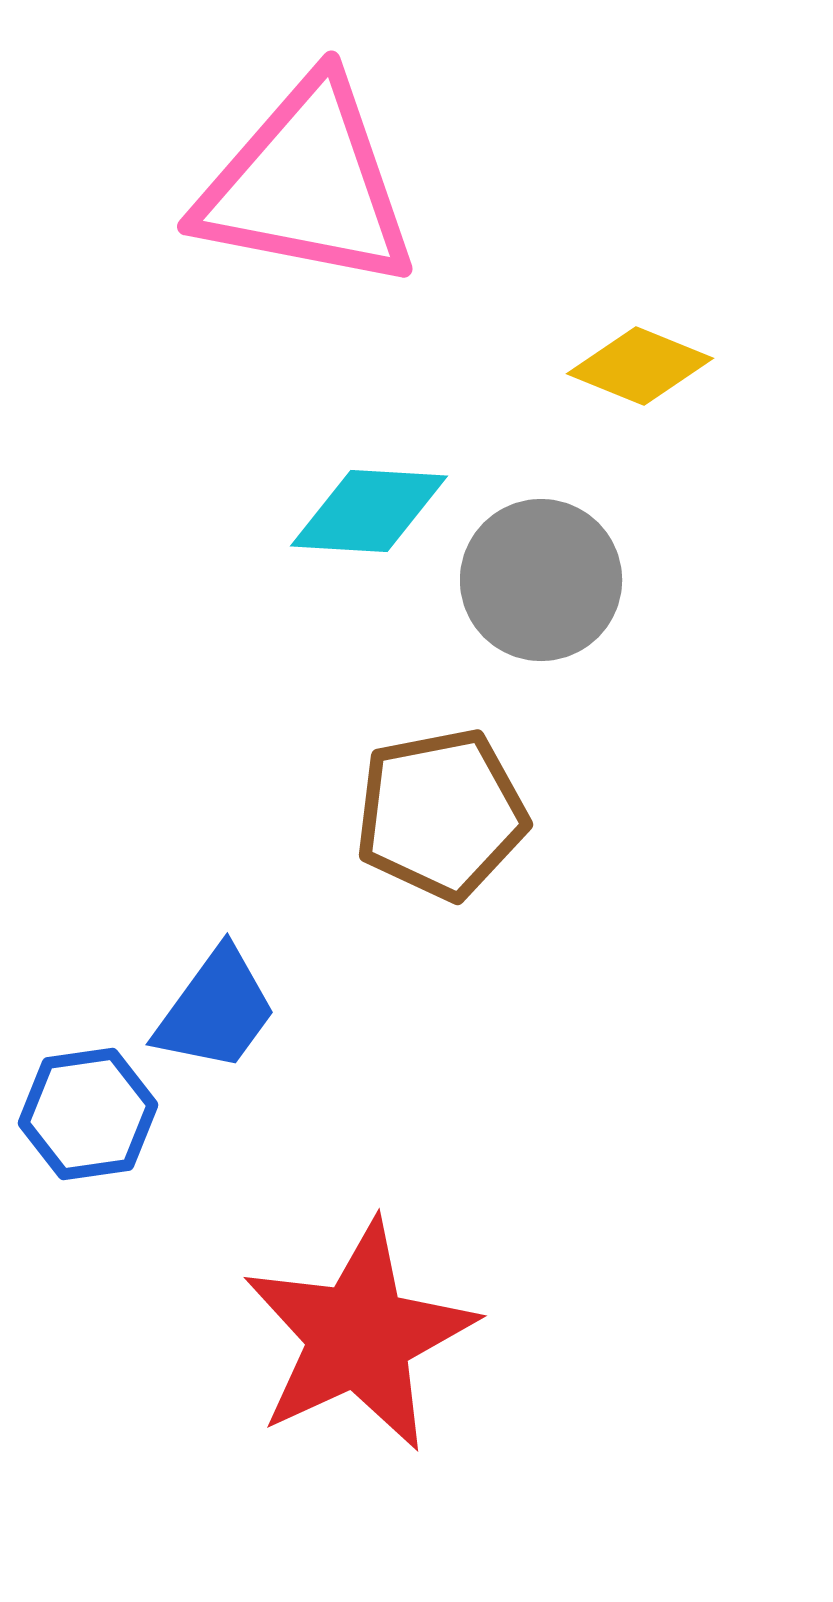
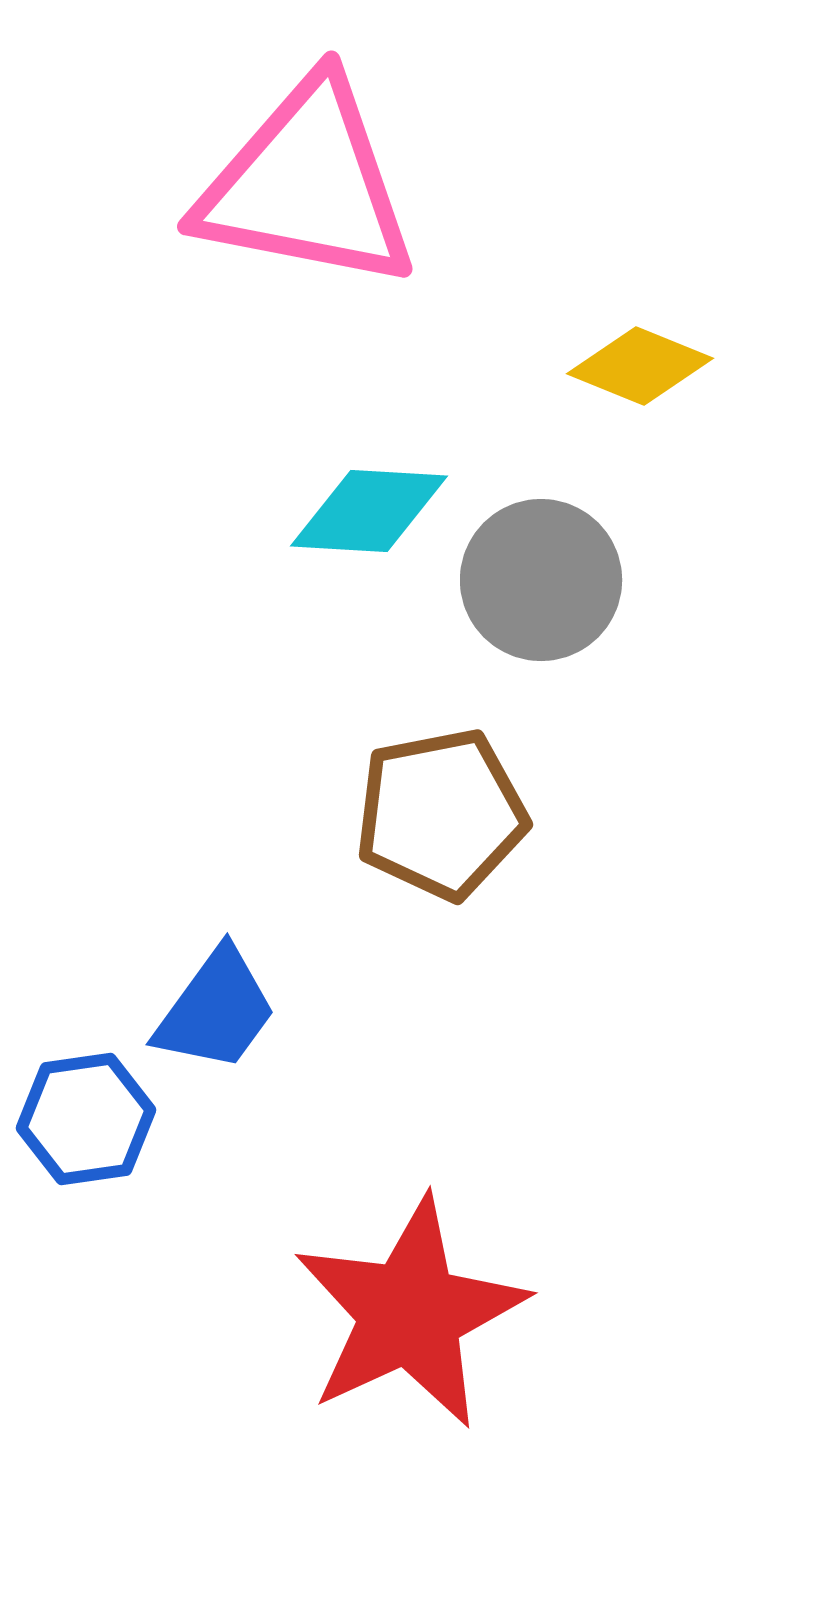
blue hexagon: moved 2 px left, 5 px down
red star: moved 51 px right, 23 px up
